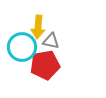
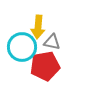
gray triangle: moved 1 px right, 1 px down
red pentagon: moved 1 px down
